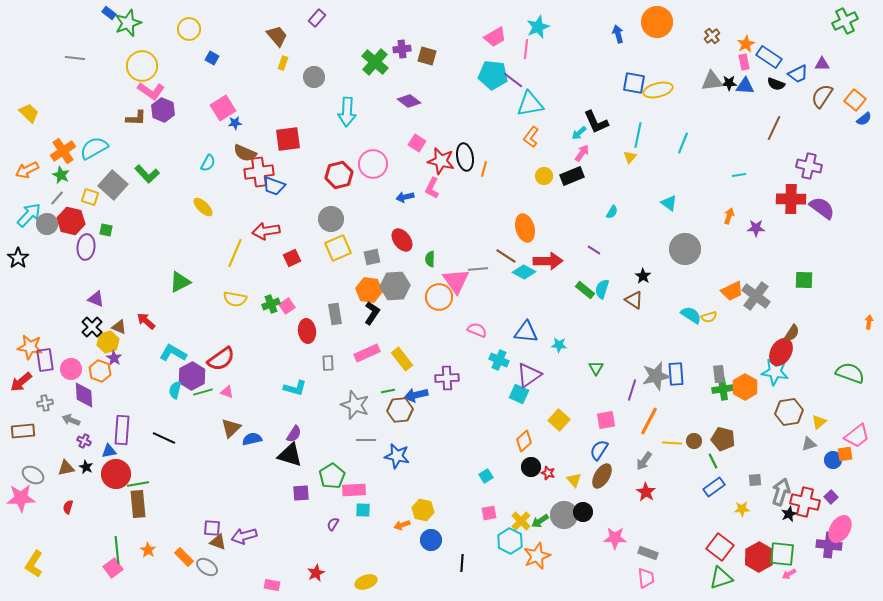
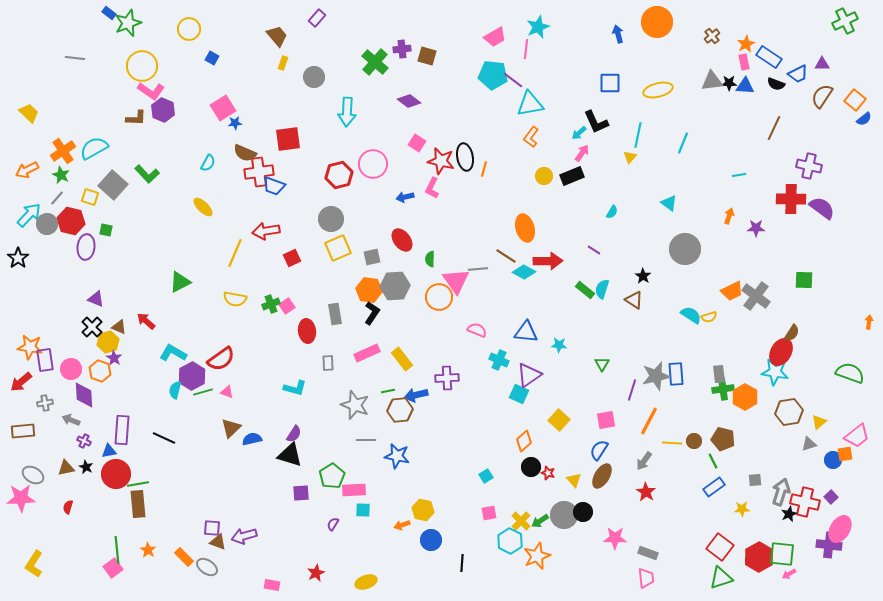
blue square at (634, 83): moved 24 px left; rotated 10 degrees counterclockwise
green triangle at (596, 368): moved 6 px right, 4 px up
orange hexagon at (745, 387): moved 10 px down
